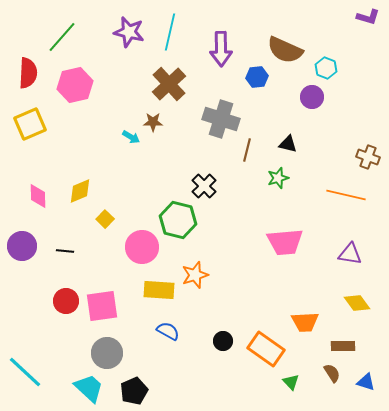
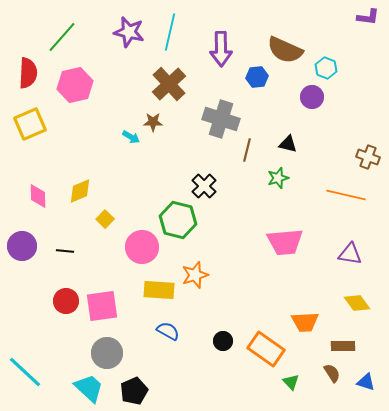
purple L-shape at (368, 17): rotated 10 degrees counterclockwise
